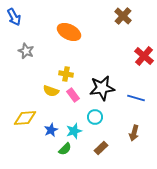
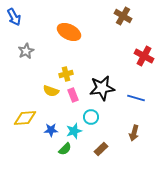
brown cross: rotated 12 degrees counterclockwise
gray star: rotated 21 degrees clockwise
red cross: rotated 12 degrees counterclockwise
yellow cross: rotated 24 degrees counterclockwise
pink rectangle: rotated 16 degrees clockwise
cyan circle: moved 4 px left
blue star: rotated 24 degrees clockwise
brown rectangle: moved 1 px down
